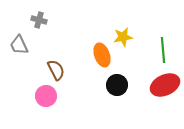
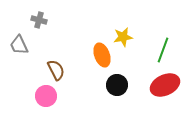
green line: rotated 25 degrees clockwise
